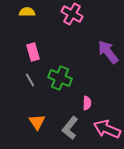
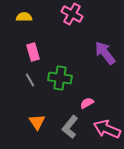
yellow semicircle: moved 3 px left, 5 px down
purple arrow: moved 3 px left, 1 px down
green cross: rotated 15 degrees counterclockwise
pink semicircle: rotated 120 degrees counterclockwise
gray L-shape: moved 1 px up
